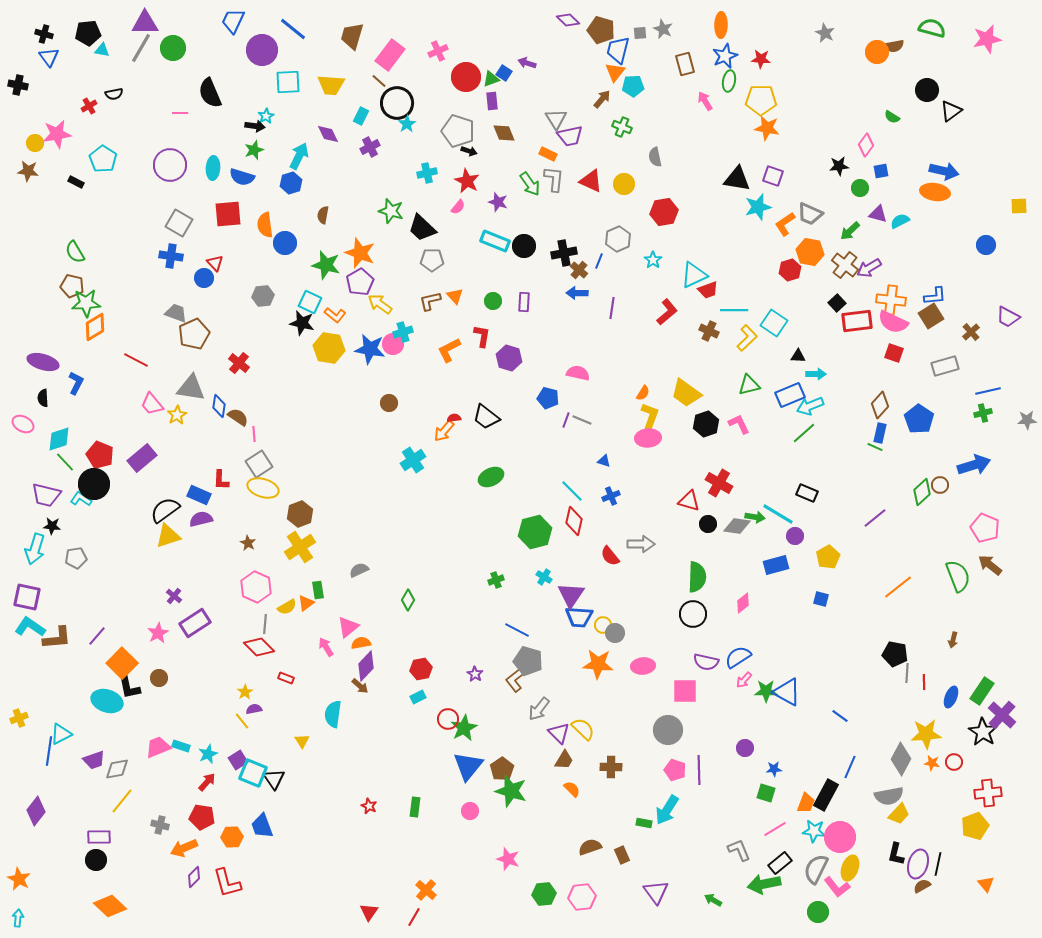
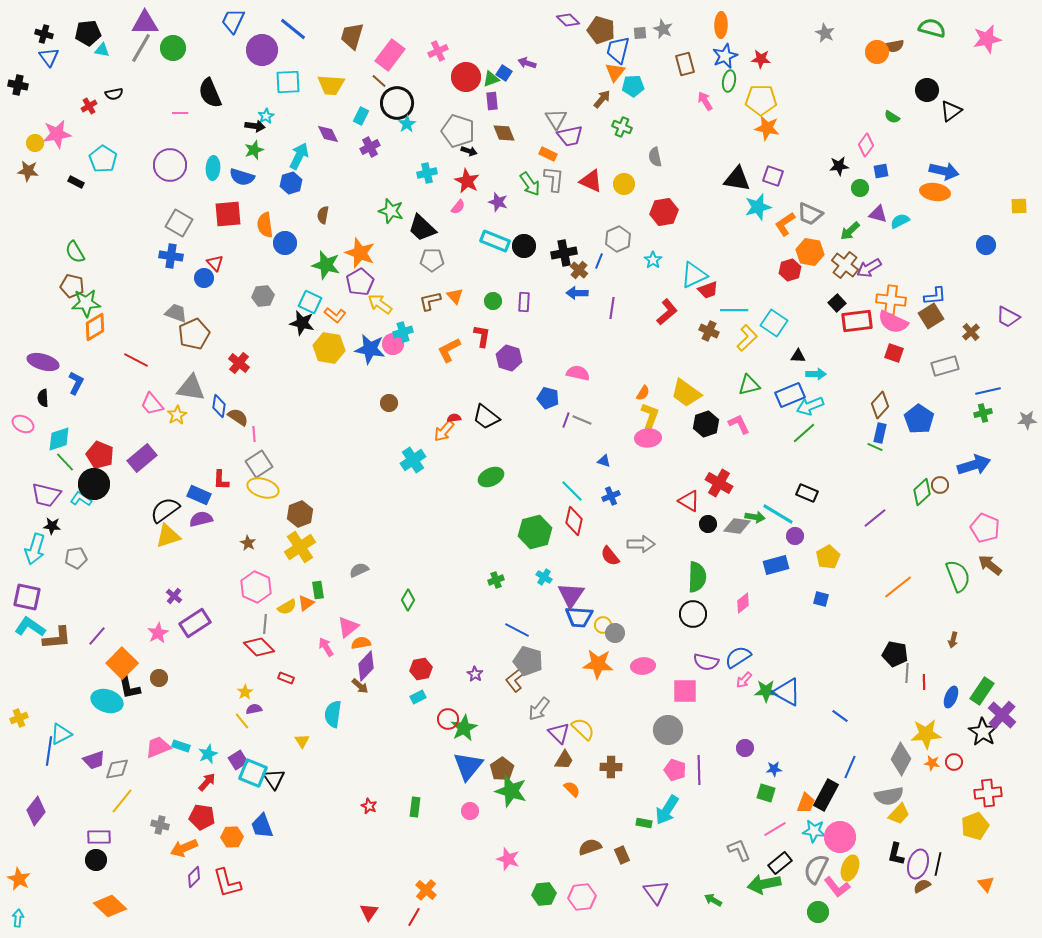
red triangle at (689, 501): rotated 15 degrees clockwise
